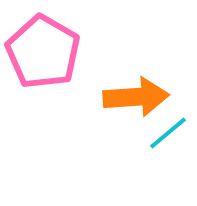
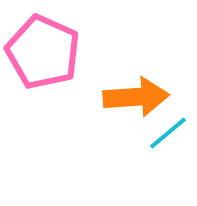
pink pentagon: rotated 6 degrees counterclockwise
